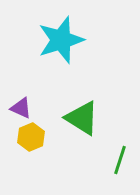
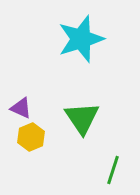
cyan star: moved 20 px right, 1 px up
green triangle: rotated 24 degrees clockwise
green line: moved 7 px left, 10 px down
